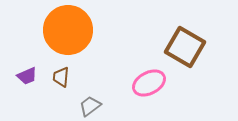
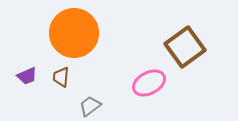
orange circle: moved 6 px right, 3 px down
brown square: rotated 24 degrees clockwise
